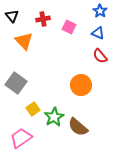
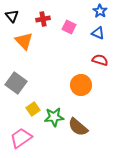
red semicircle: moved 4 px down; rotated 147 degrees clockwise
green star: rotated 24 degrees clockwise
